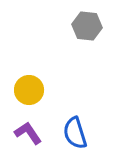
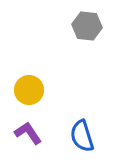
blue semicircle: moved 7 px right, 3 px down
